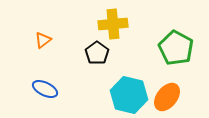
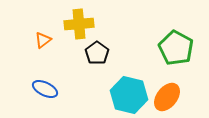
yellow cross: moved 34 px left
